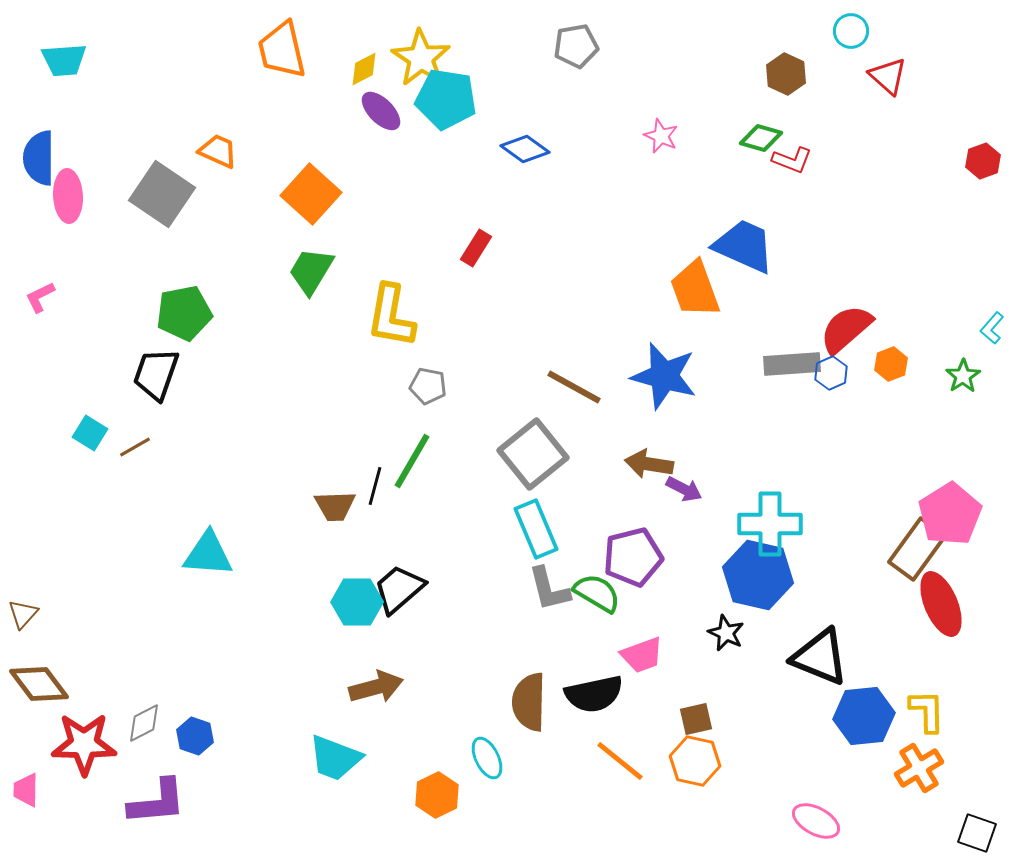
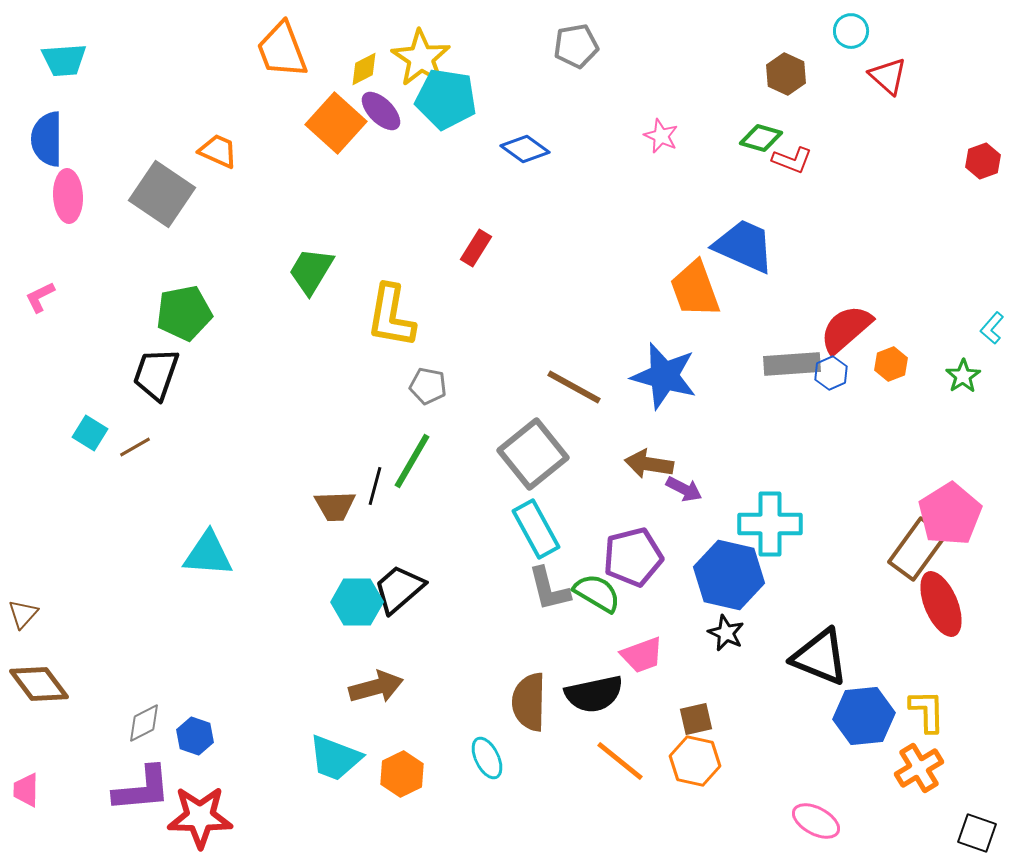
orange trapezoid at (282, 50): rotated 8 degrees counterclockwise
blue semicircle at (39, 158): moved 8 px right, 19 px up
orange square at (311, 194): moved 25 px right, 71 px up
cyan rectangle at (536, 529): rotated 6 degrees counterclockwise
blue hexagon at (758, 575): moved 29 px left
red star at (84, 744): moved 116 px right, 73 px down
orange hexagon at (437, 795): moved 35 px left, 21 px up
purple L-shape at (157, 802): moved 15 px left, 13 px up
